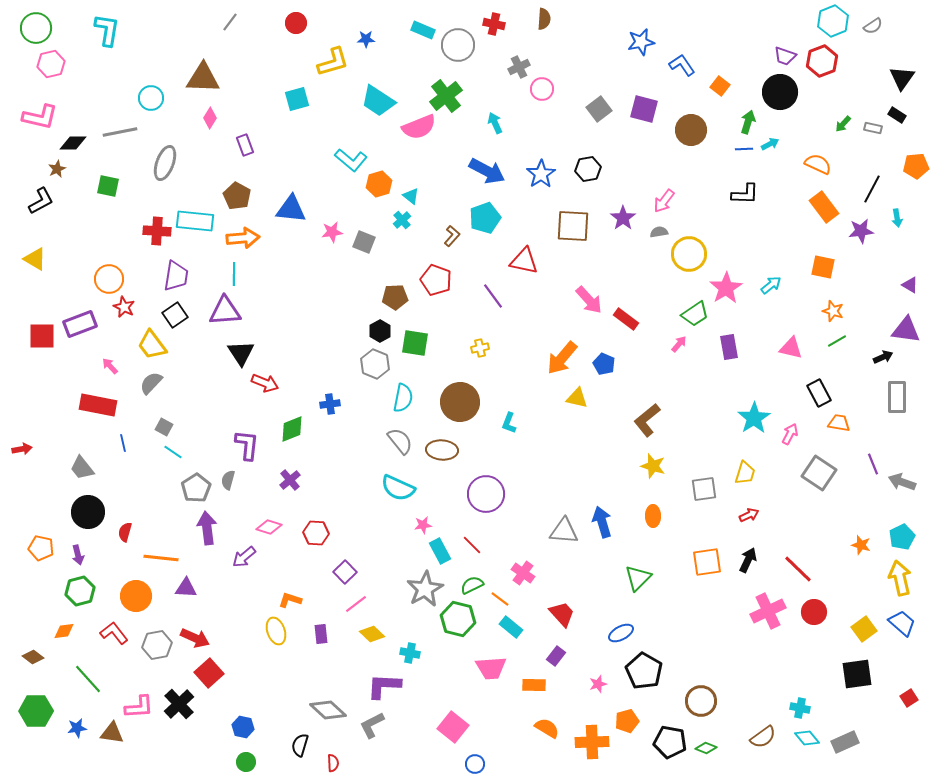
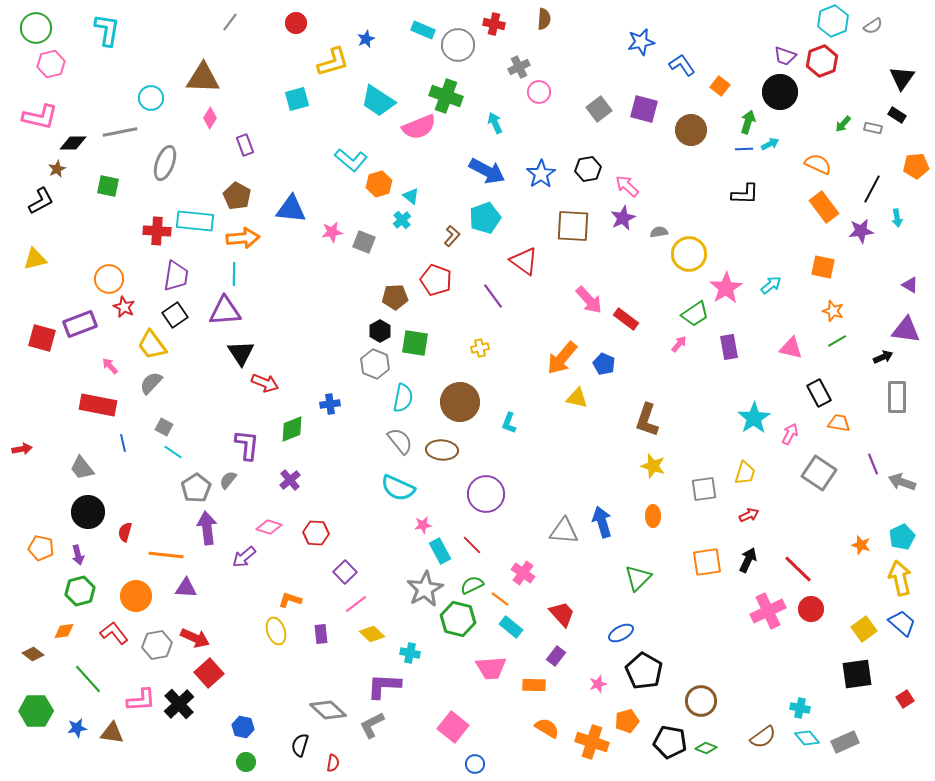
blue star at (366, 39): rotated 24 degrees counterclockwise
pink circle at (542, 89): moved 3 px left, 3 px down
green cross at (446, 96): rotated 32 degrees counterclockwise
pink arrow at (664, 201): moved 37 px left, 15 px up; rotated 95 degrees clockwise
purple star at (623, 218): rotated 10 degrees clockwise
yellow triangle at (35, 259): rotated 45 degrees counterclockwise
red triangle at (524, 261): rotated 24 degrees clockwise
red square at (42, 336): moved 2 px down; rotated 16 degrees clockwise
brown L-shape at (647, 420): rotated 32 degrees counterclockwise
gray semicircle at (228, 480): rotated 24 degrees clockwise
orange line at (161, 558): moved 5 px right, 3 px up
red circle at (814, 612): moved 3 px left, 3 px up
brown diamond at (33, 657): moved 3 px up
red square at (909, 698): moved 4 px left, 1 px down
pink L-shape at (139, 707): moved 2 px right, 7 px up
orange cross at (592, 742): rotated 20 degrees clockwise
red semicircle at (333, 763): rotated 12 degrees clockwise
